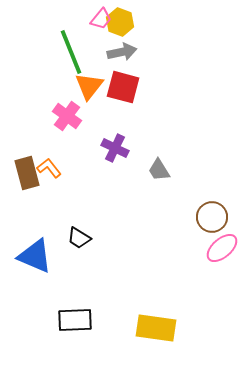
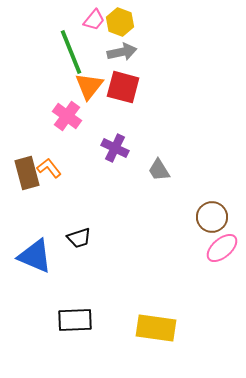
pink trapezoid: moved 7 px left, 1 px down
black trapezoid: rotated 50 degrees counterclockwise
